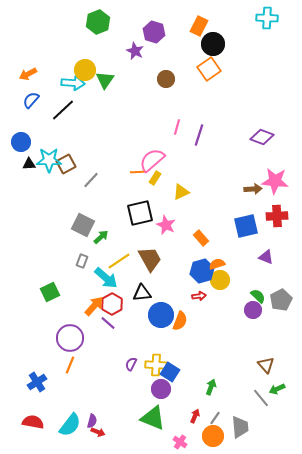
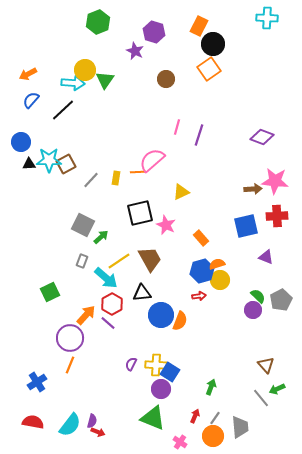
yellow rectangle at (155, 178): moved 39 px left; rotated 24 degrees counterclockwise
orange arrow at (94, 306): moved 8 px left, 9 px down
